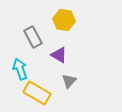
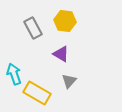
yellow hexagon: moved 1 px right, 1 px down
gray rectangle: moved 9 px up
purple triangle: moved 2 px right, 1 px up
cyan arrow: moved 6 px left, 5 px down
